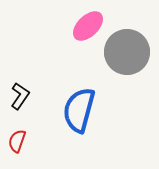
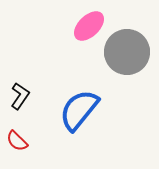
pink ellipse: moved 1 px right
blue semicircle: rotated 24 degrees clockwise
red semicircle: rotated 65 degrees counterclockwise
